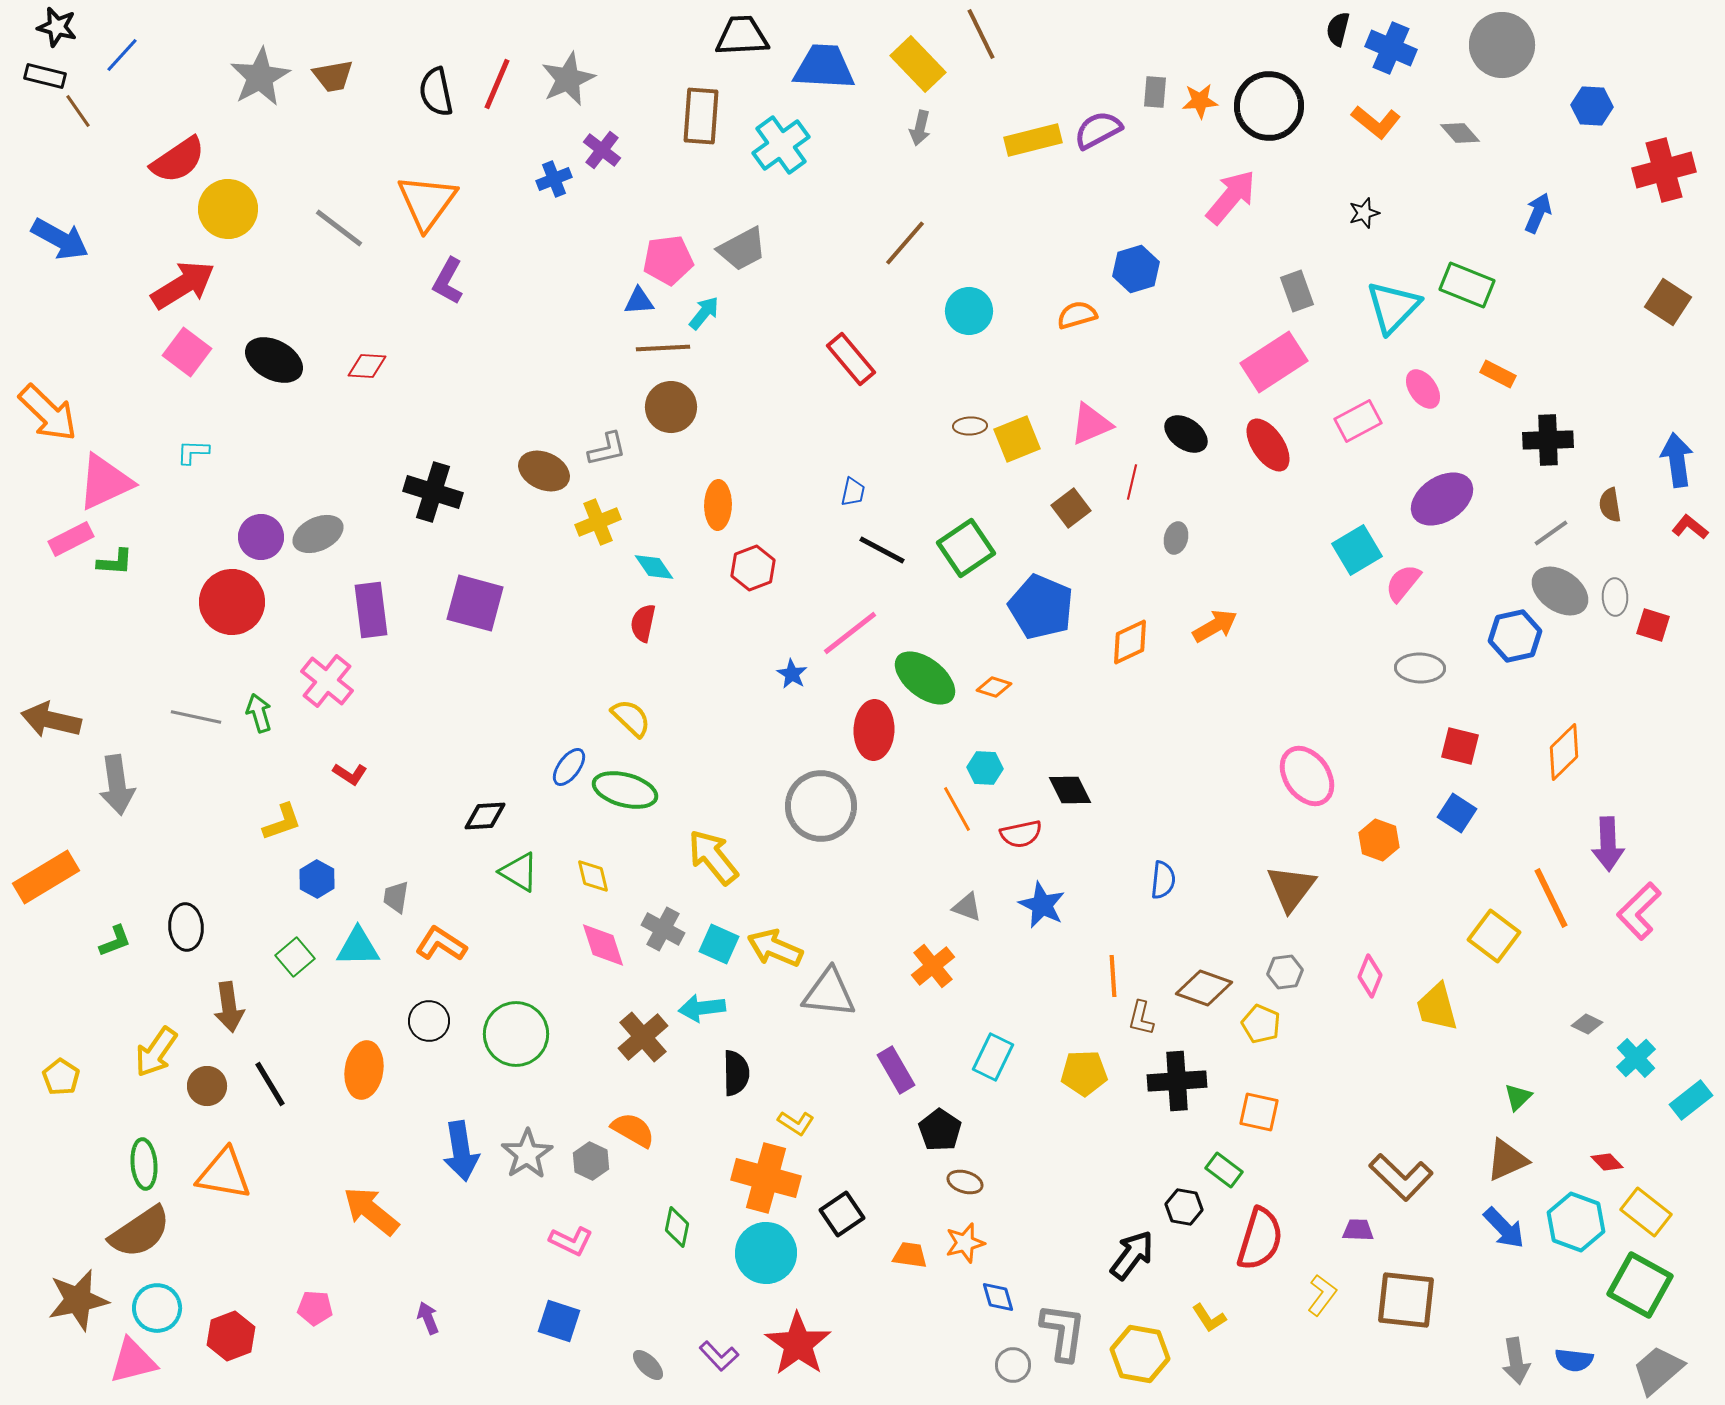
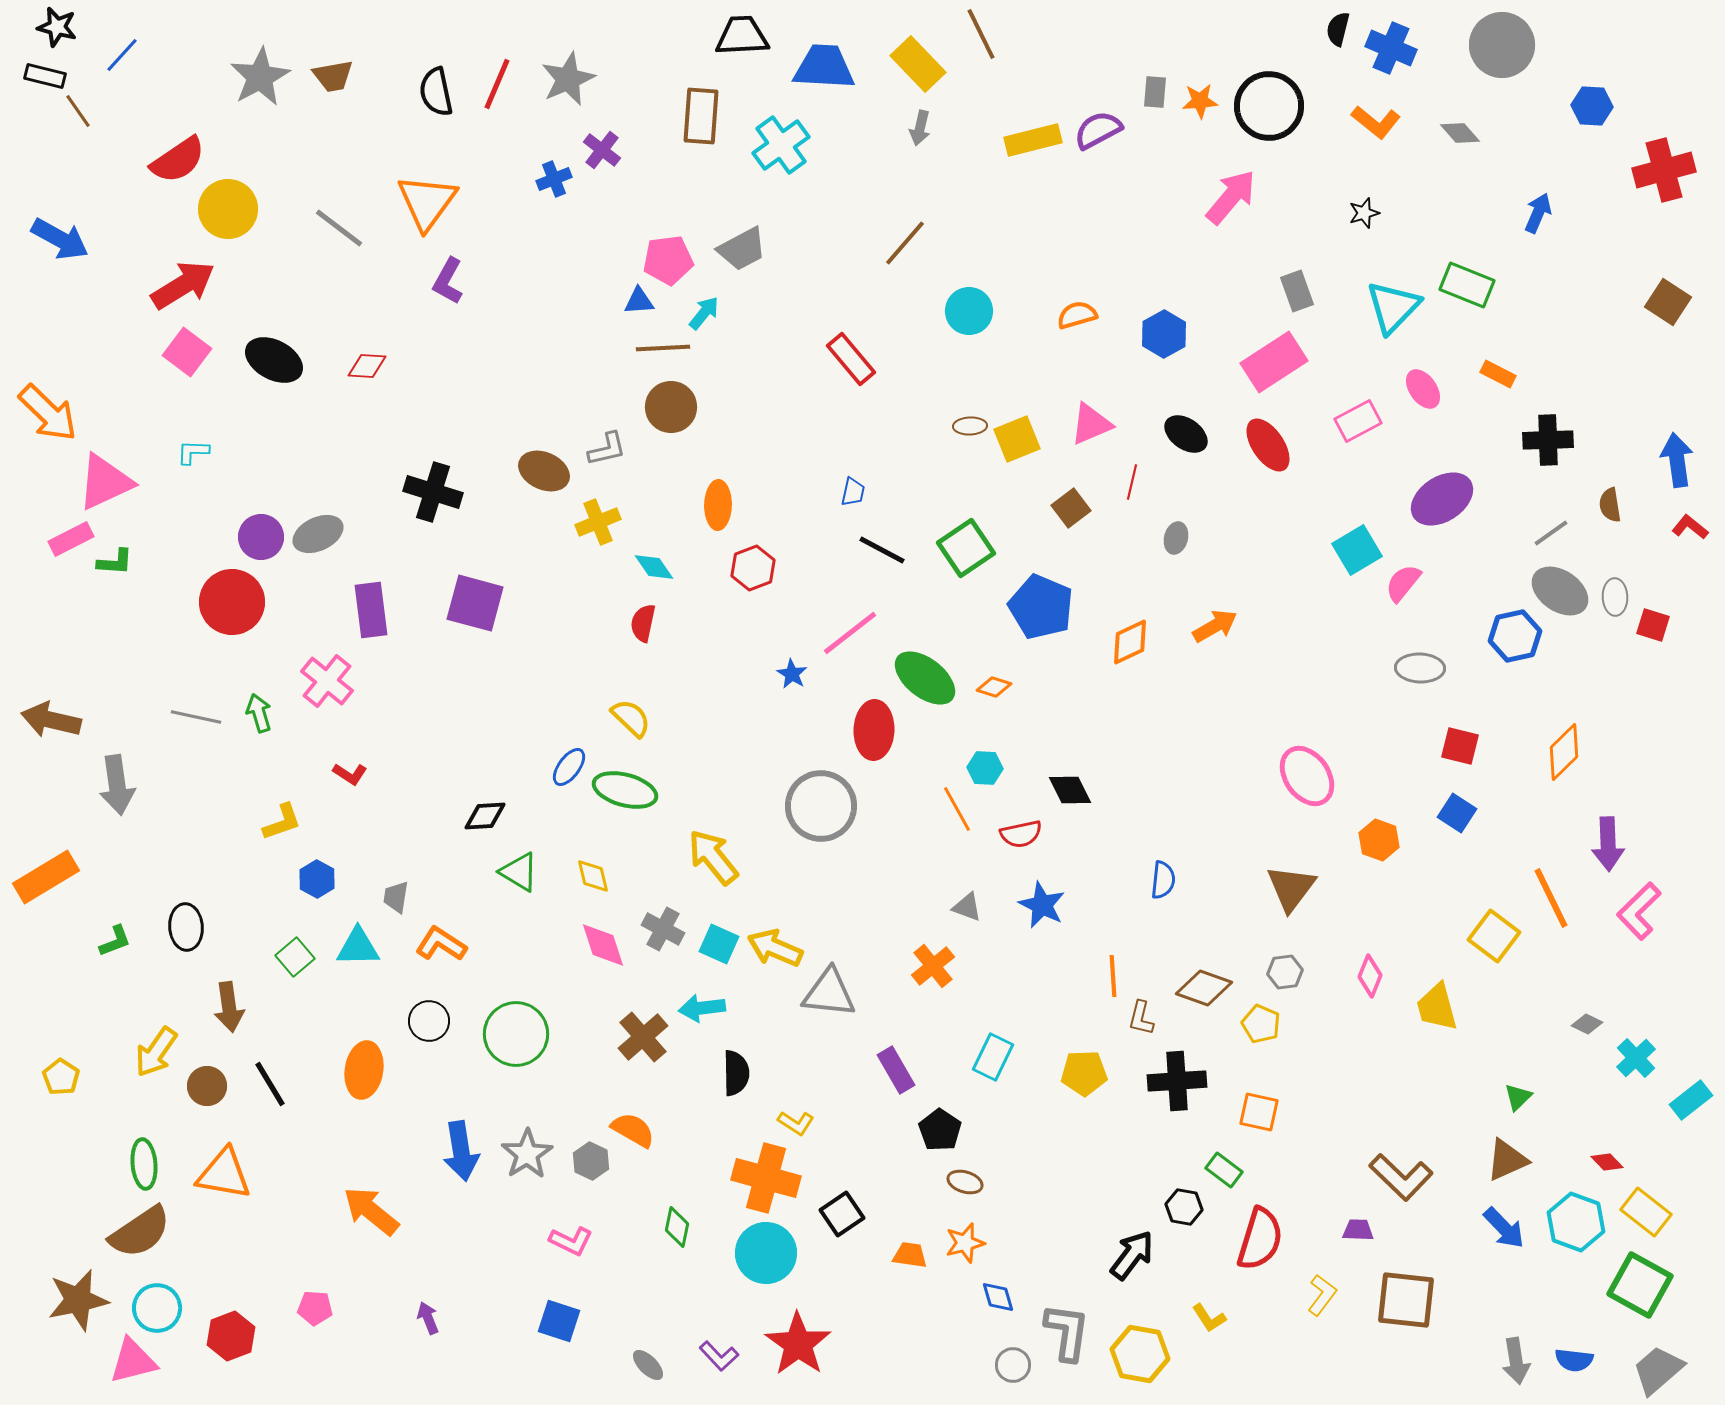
blue hexagon at (1136, 269): moved 28 px right, 65 px down; rotated 12 degrees counterclockwise
gray L-shape at (1063, 1332): moved 4 px right
